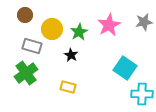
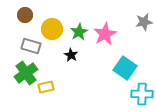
pink star: moved 4 px left, 9 px down
gray rectangle: moved 1 px left
yellow rectangle: moved 22 px left; rotated 28 degrees counterclockwise
